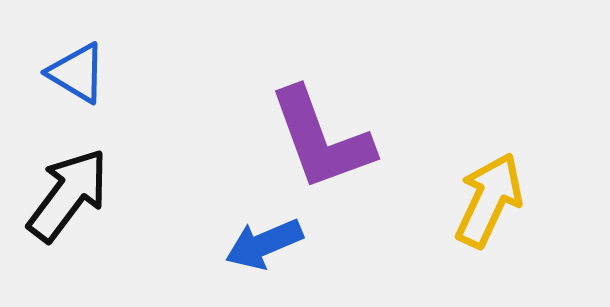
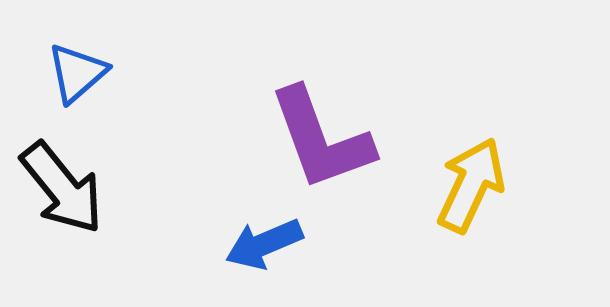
blue triangle: rotated 48 degrees clockwise
black arrow: moved 6 px left, 7 px up; rotated 104 degrees clockwise
yellow arrow: moved 18 px left, 15 px up
